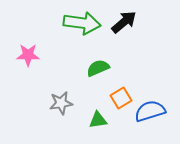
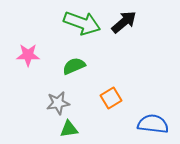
green arrow: rotated 12 degrees clockwise
green semicircle: moved 24 px left, 2 px up
orange square: moved 10 px left
gray star: moved 3 px left
blue semicircle: moved 3 px right, 13 px down; rotated 24 degrees clockwise
green triangle: moved 29 px left, 9 px down
